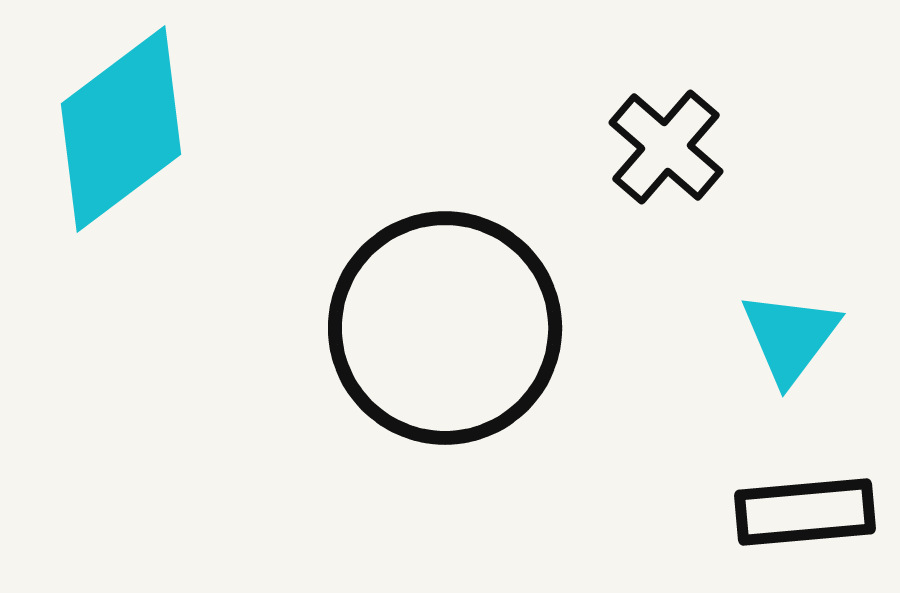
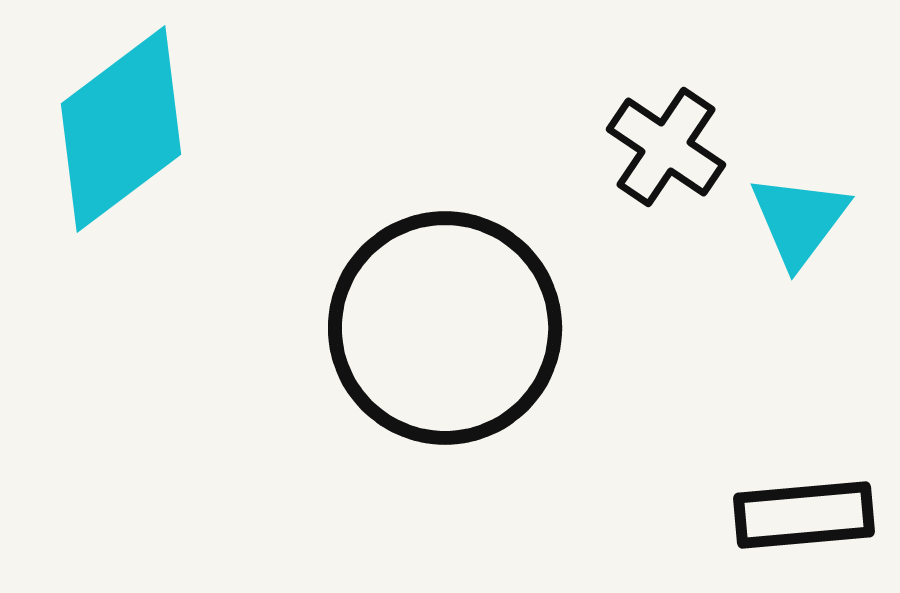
black cross: rotated 7 degrees counterclockwise
cyan triangle: moved 9 px right, 117 px up
black rectangle: moved 1 px left, 3 px down
